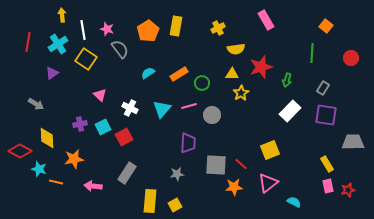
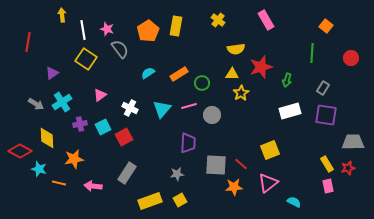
yellow cross at (218, 28): moved 8 px up; rotated 24 degrees counterclockwise
cyan cross at (58, 44): moved 4 px right, 58 px down
pink triangle at (100, 95): rotated 40 degrees clockwise
white rectangle at (290, 111): rotated 30 degrees clockwise
orange line at (56, 182): moved 3 px right, 1 px down
red star at (348, 190): moved 22 px up
yellow rectangle at (150, 201): rotated 65 degrees clockwise
yellow square at (175, 205): moved 5 px right, 5 px up
